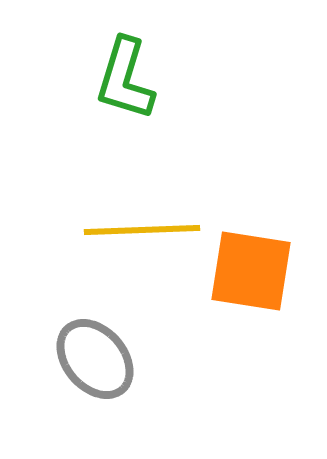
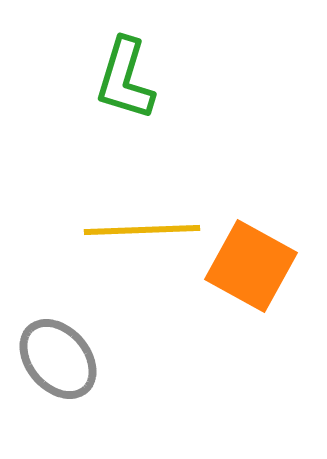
orange square: moved 5 px up; rotated 20 degrees clockwise
gray ellipse: moved 37 px left
